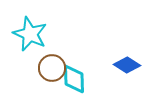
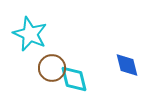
blue diamond: rotated 44 degrees clockwise
cyan diamond: rotated 12 degrees counterclockwise
